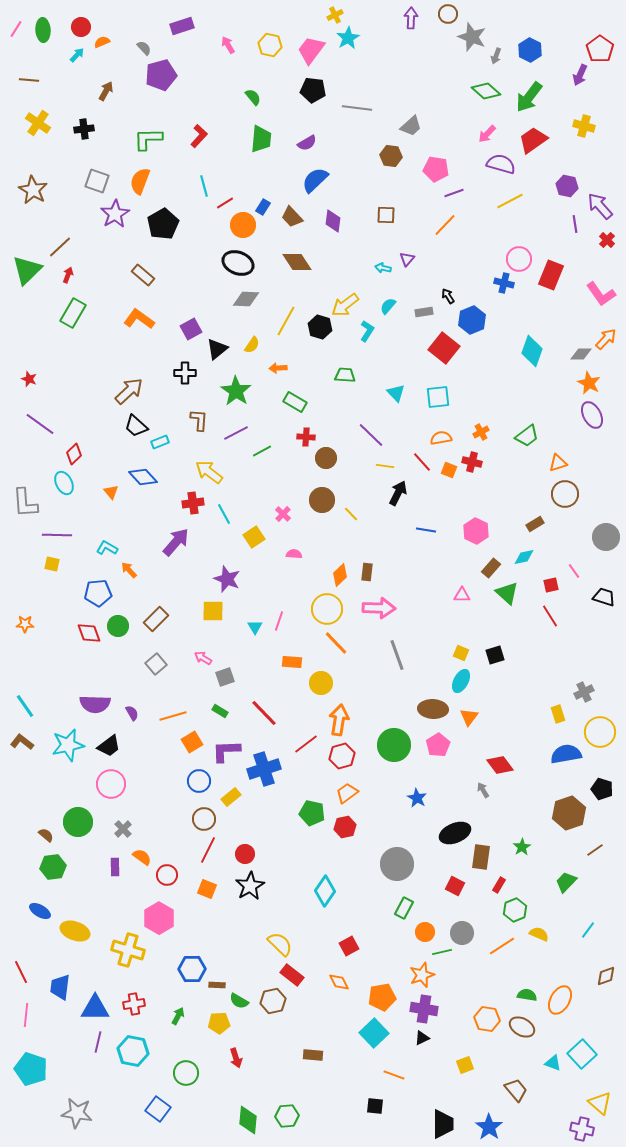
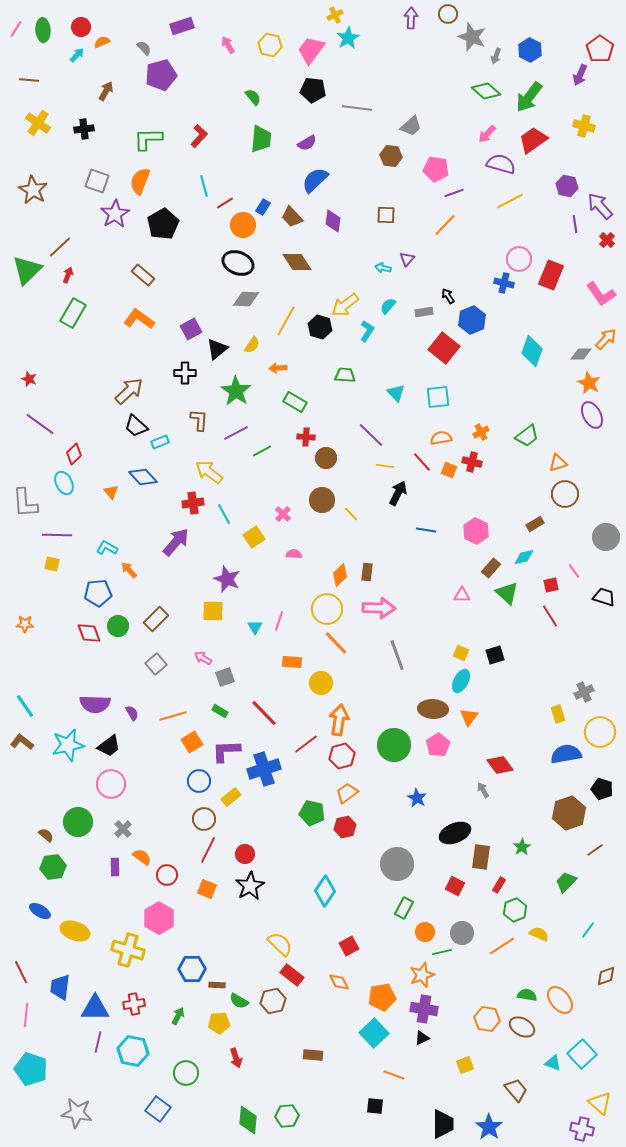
orange ellipse at (560, 1000): rotated 68 degrees counterclockwise
